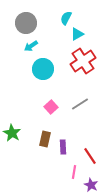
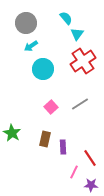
cyan semicircle: rotated 112 degrees clockwise
cyan triangle: rotated 24 degrees counterclockwise
red line: moved 2 px down
pink line: rotated 16 degrees clockwise
purple star: rotated 24 degrees counterclockwise
